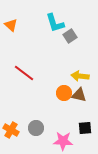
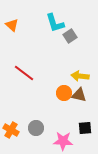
orange triangle: moved 1 px right
